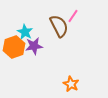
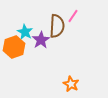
brown semicircle: moved 2 px left; rotated 30 degrees clockwise
purple star: moved 7 px right, 6 px up; rotated 24 degrees counterclockwise
